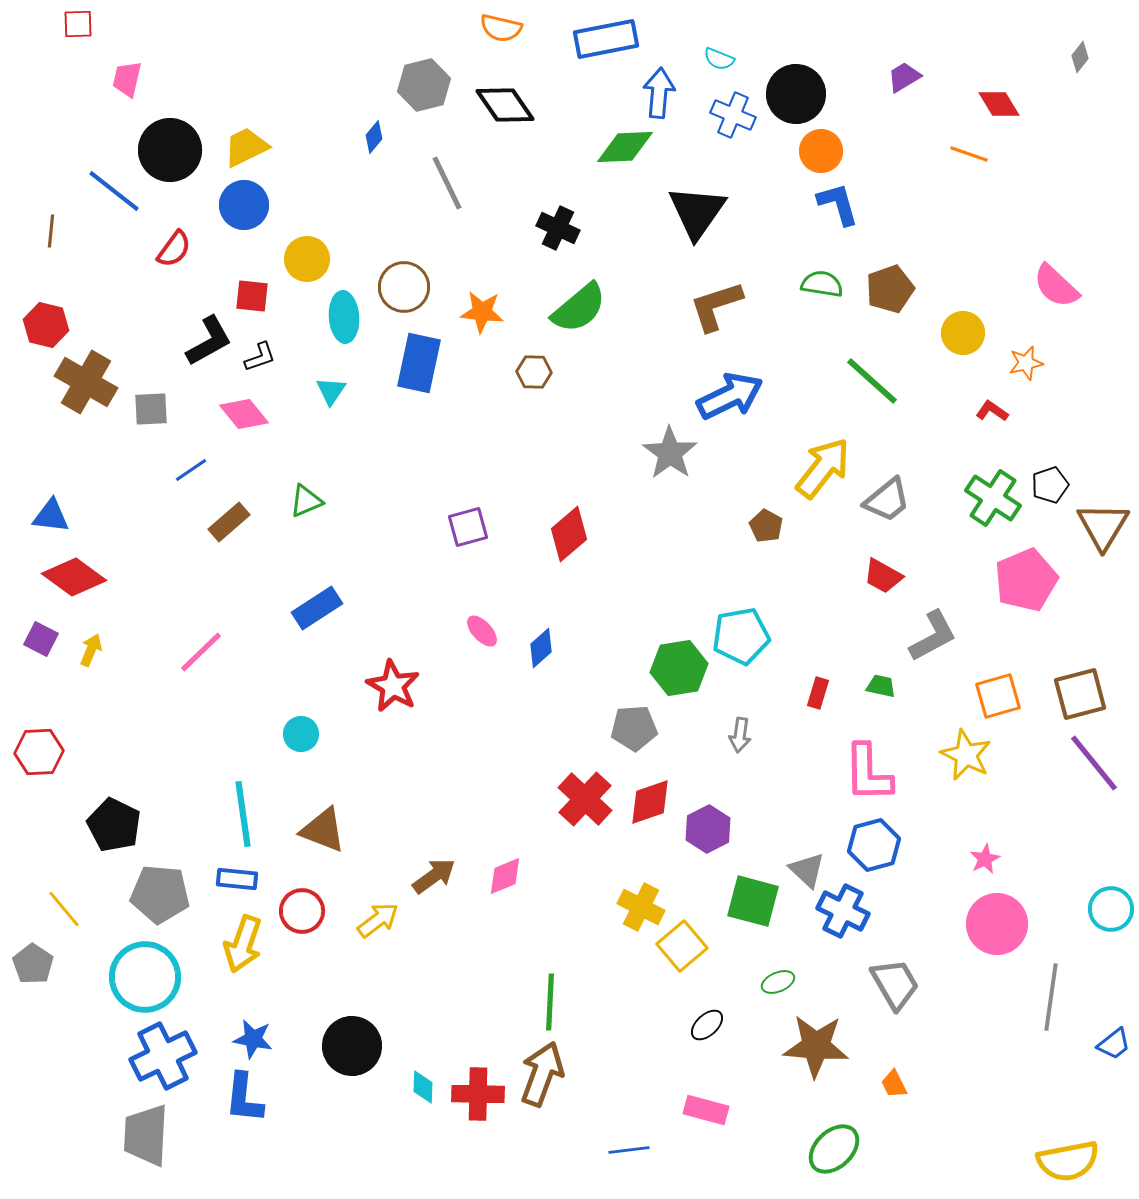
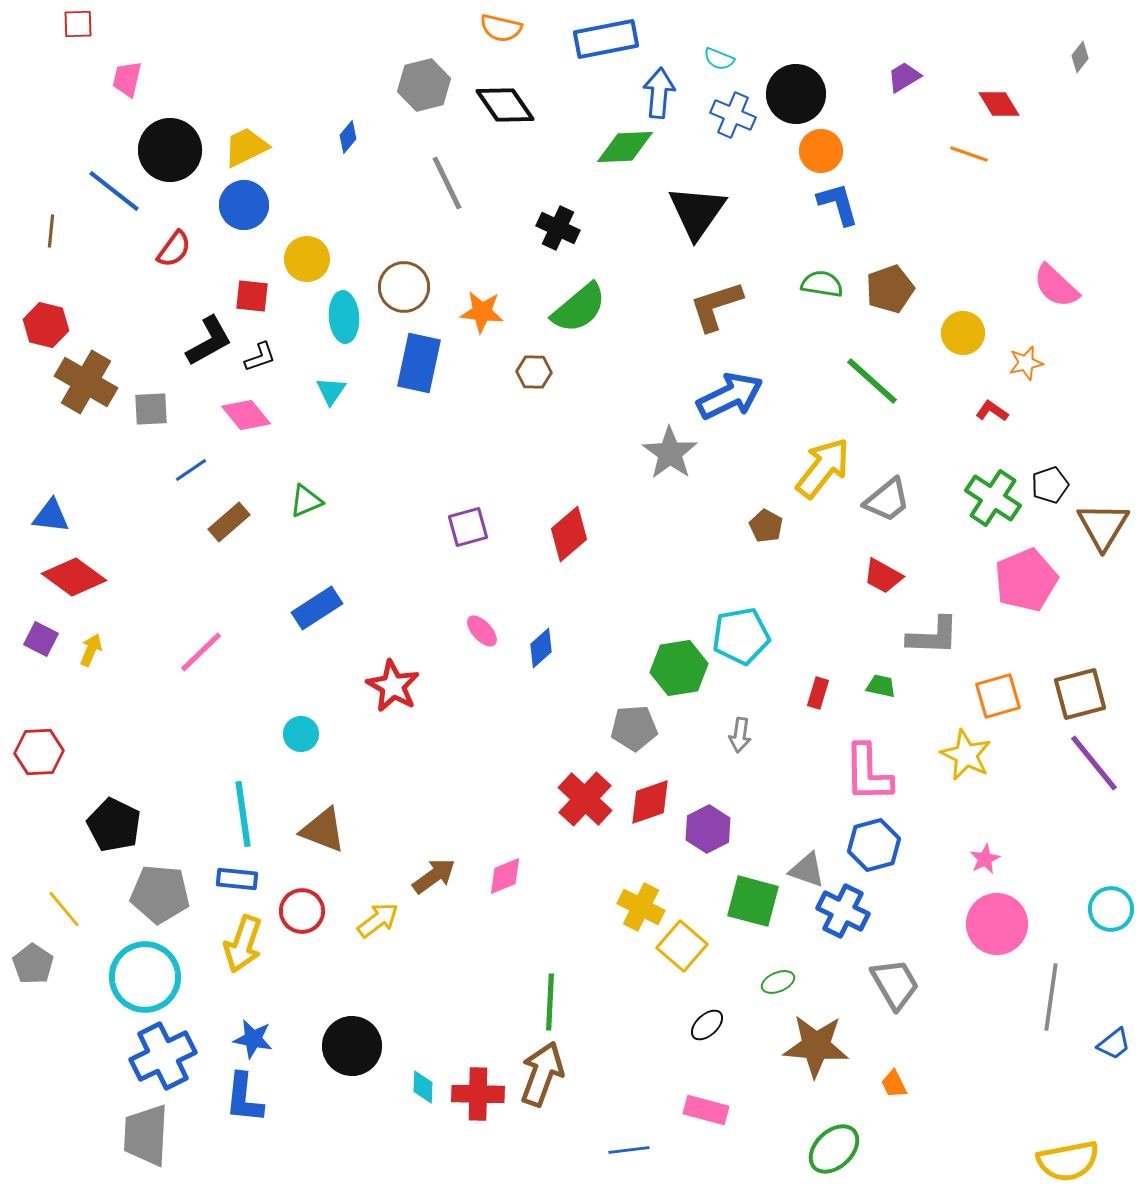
blue diamond at (374, 137): moved 26 px left
pink diamond at (244, 414): moved 2 px right, 1 px down
gray L-shape at (933, 636): rotated 30 degrees clockwise
gray triangle at (807, 870): rotated 24 degrees counterclockwise
yellow square at (682, 946): rotated 9 degrees counterclockwise
